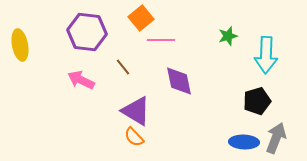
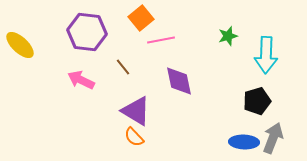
pink line: rotated 12 degrees counterclockwise
yellow ellipse: rotated 36 degrees counterclockwise
gray arrow: moved 3 px left
